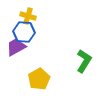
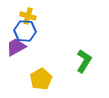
blue hexagon: moved 1 px right, 1 px up
yellow pentagon: moved 2 px right
